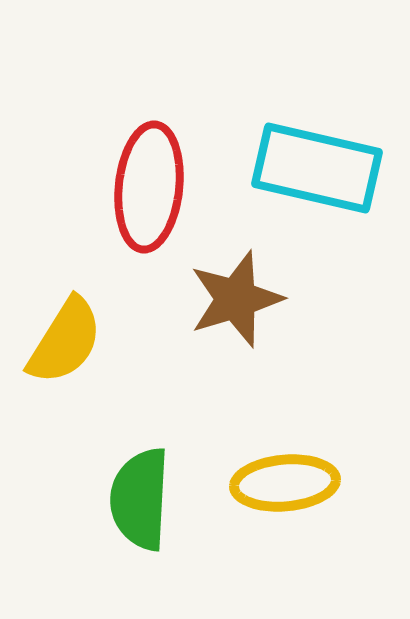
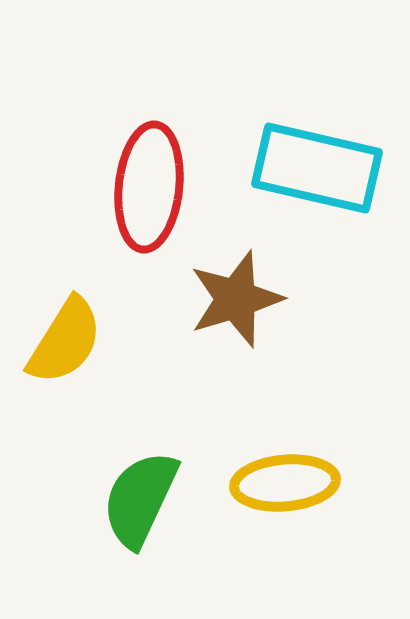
green semicircle: rotated 22 degrees clockwise
